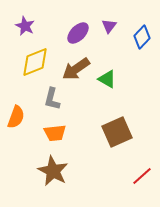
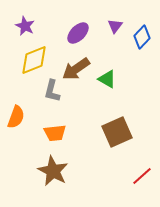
purple triangle: moved 6 px right
yellow diamond: moved 1 px left, 2 px up
gray L-shape: moved 8 px up
